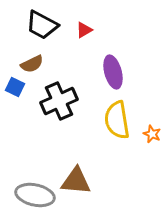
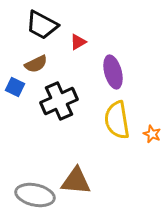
red triangle: moved 6 px left, 12 px down
brown semicircle: moved 4 px right
